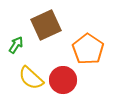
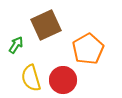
orange pentagon: rotated 8 degrees clockwise
yellow semicircle: rotated 32 degrees clockwise
